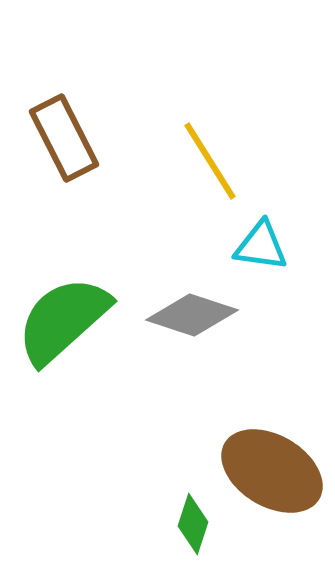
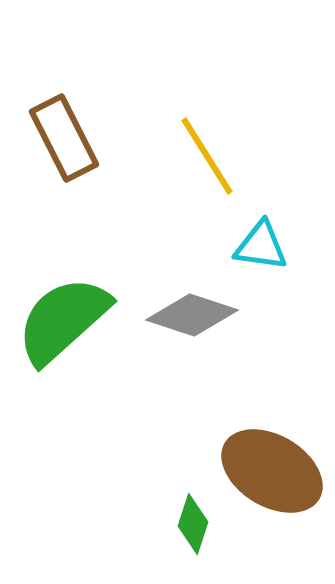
yellow line: moved 3 px left, 5 px up
